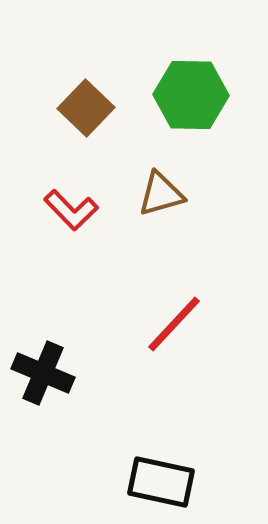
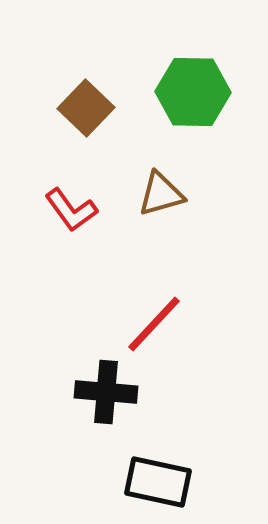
green hexagon: moved 2 px right, 3 px up
red L-shape: rotated 8 degrees clockwise
red line: moved 20 px left
black cross: moved 63 px right, 19 px down; rotated 18 degrees counterclockwise
black rectangle: moved 3 px left
